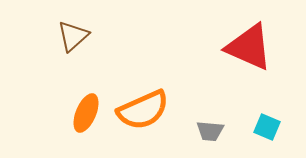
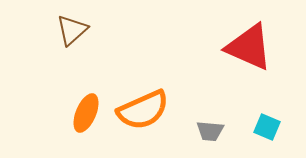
brown triangle: moved 1 px left, 6 px up
